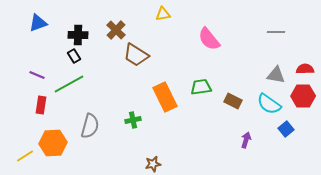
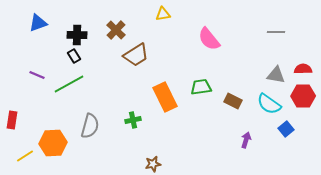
black cross: moved 1 px left
brown trapezoid: rotated 64 degrees counterclockwise
red semicircle: moved 2 px left
red rectangle: moved 29 px left, 15 px down
